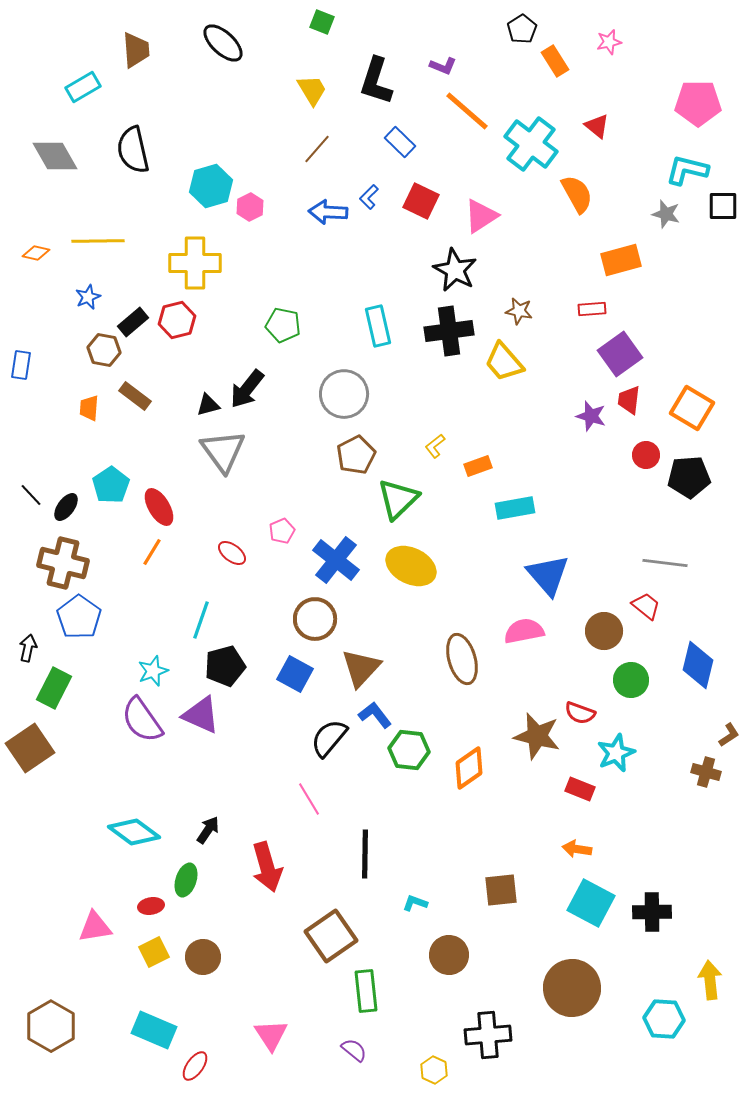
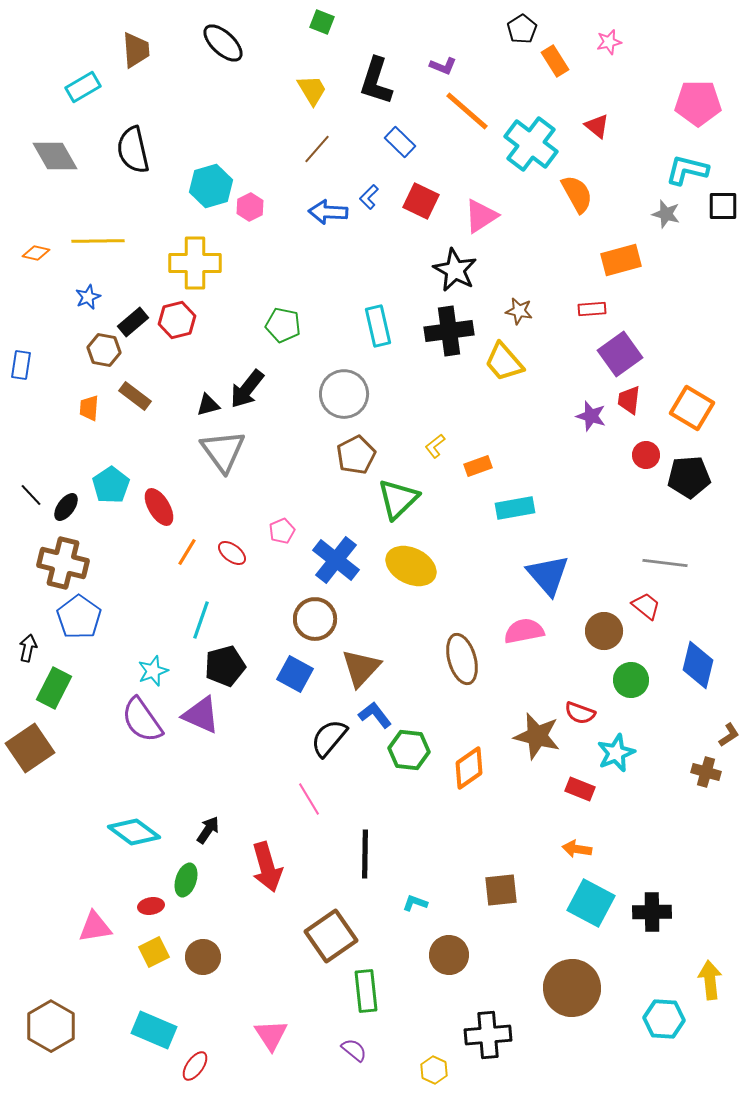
orange line at (152, 552): moved 35 px right
